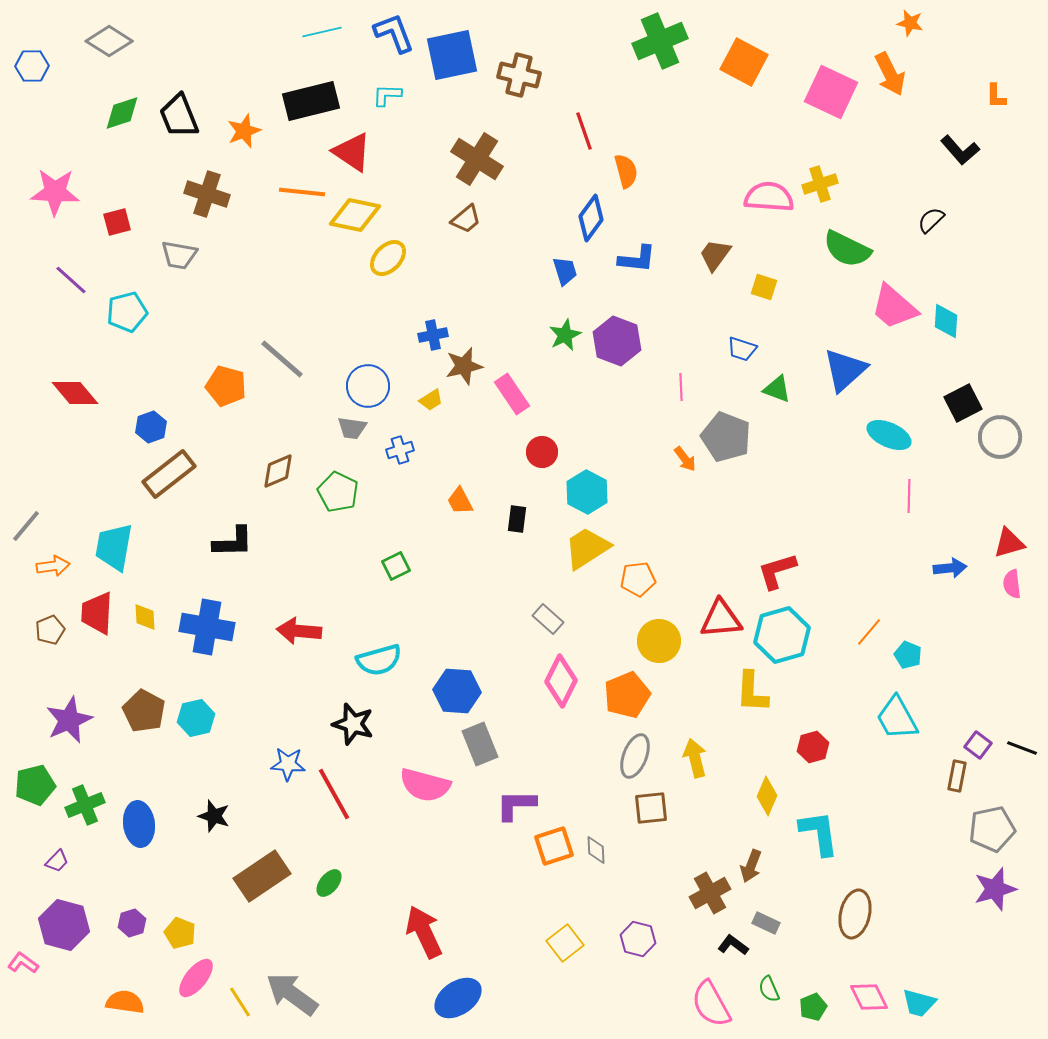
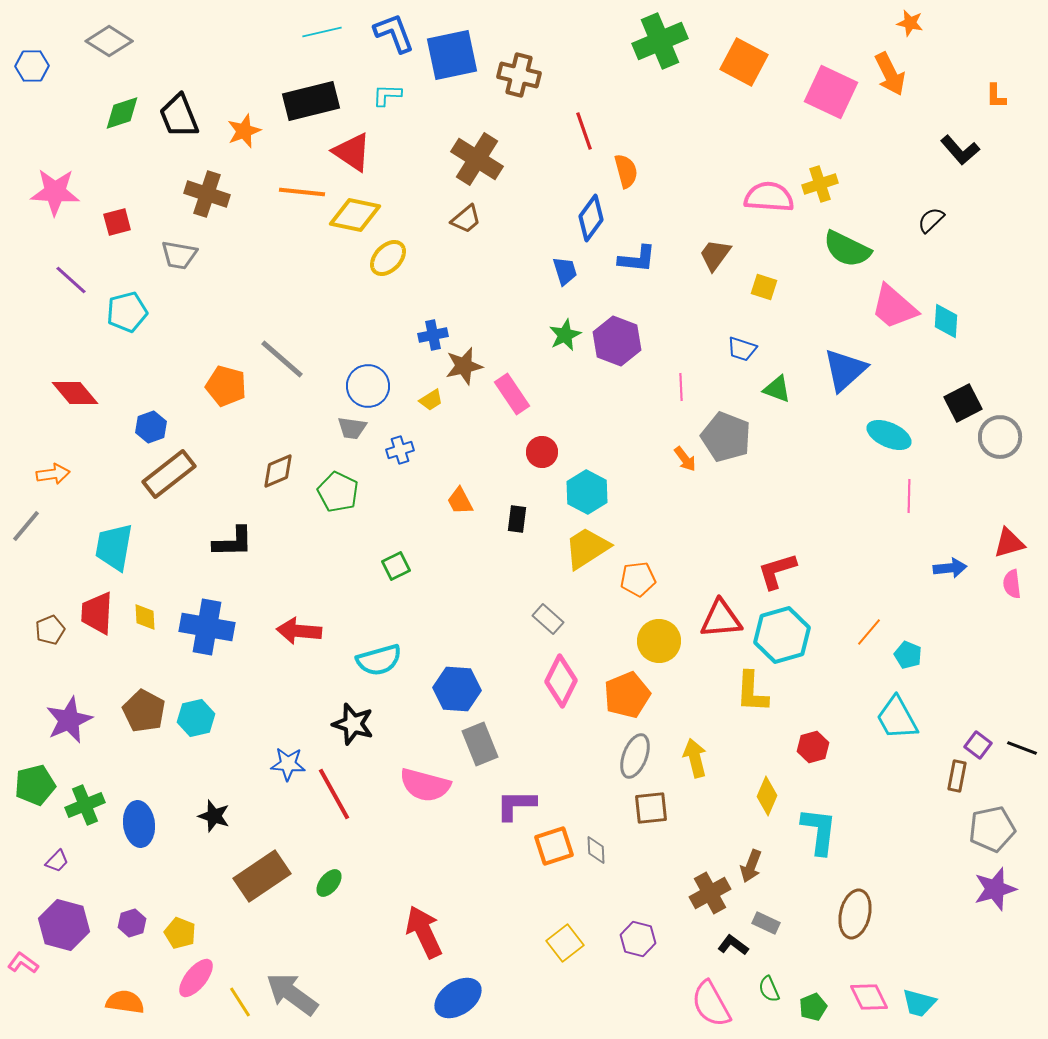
orange arrow at (53, 566): moved 92 px up
blue hexagon at (457, 691): moved 2 px up
cyan L-shape at (819, 833): moved 2 px up; rotated 15 degrees clockwise
